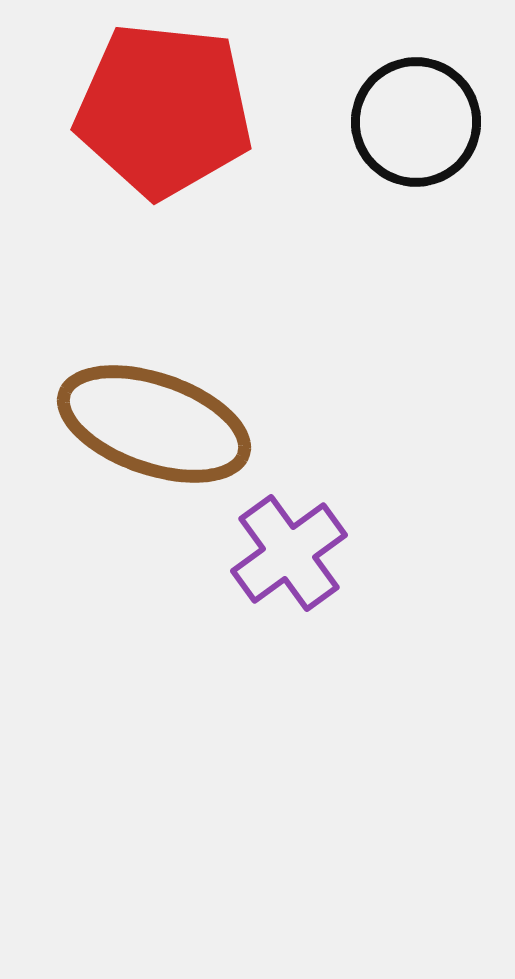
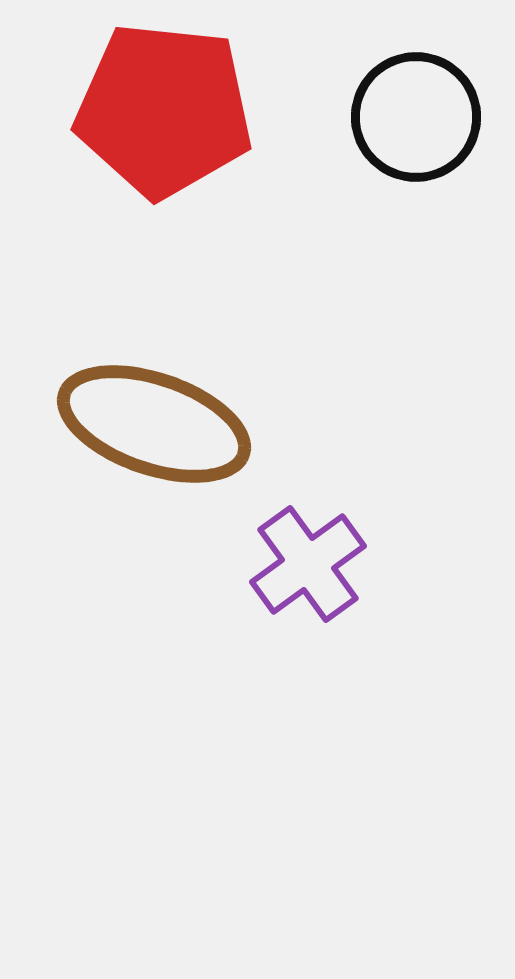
black circle: moved 5 px up
purple cross: moved 19 px right, 11 px down
